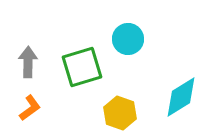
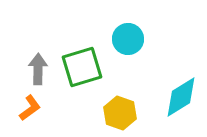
gray arrow: moved 10 px right, 7 px down
